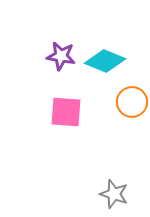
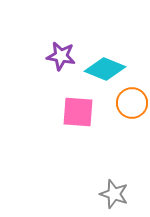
cyan diamond: moved 8 px down
orange circle: moved 1 px down
pink square: moved 12 px right
